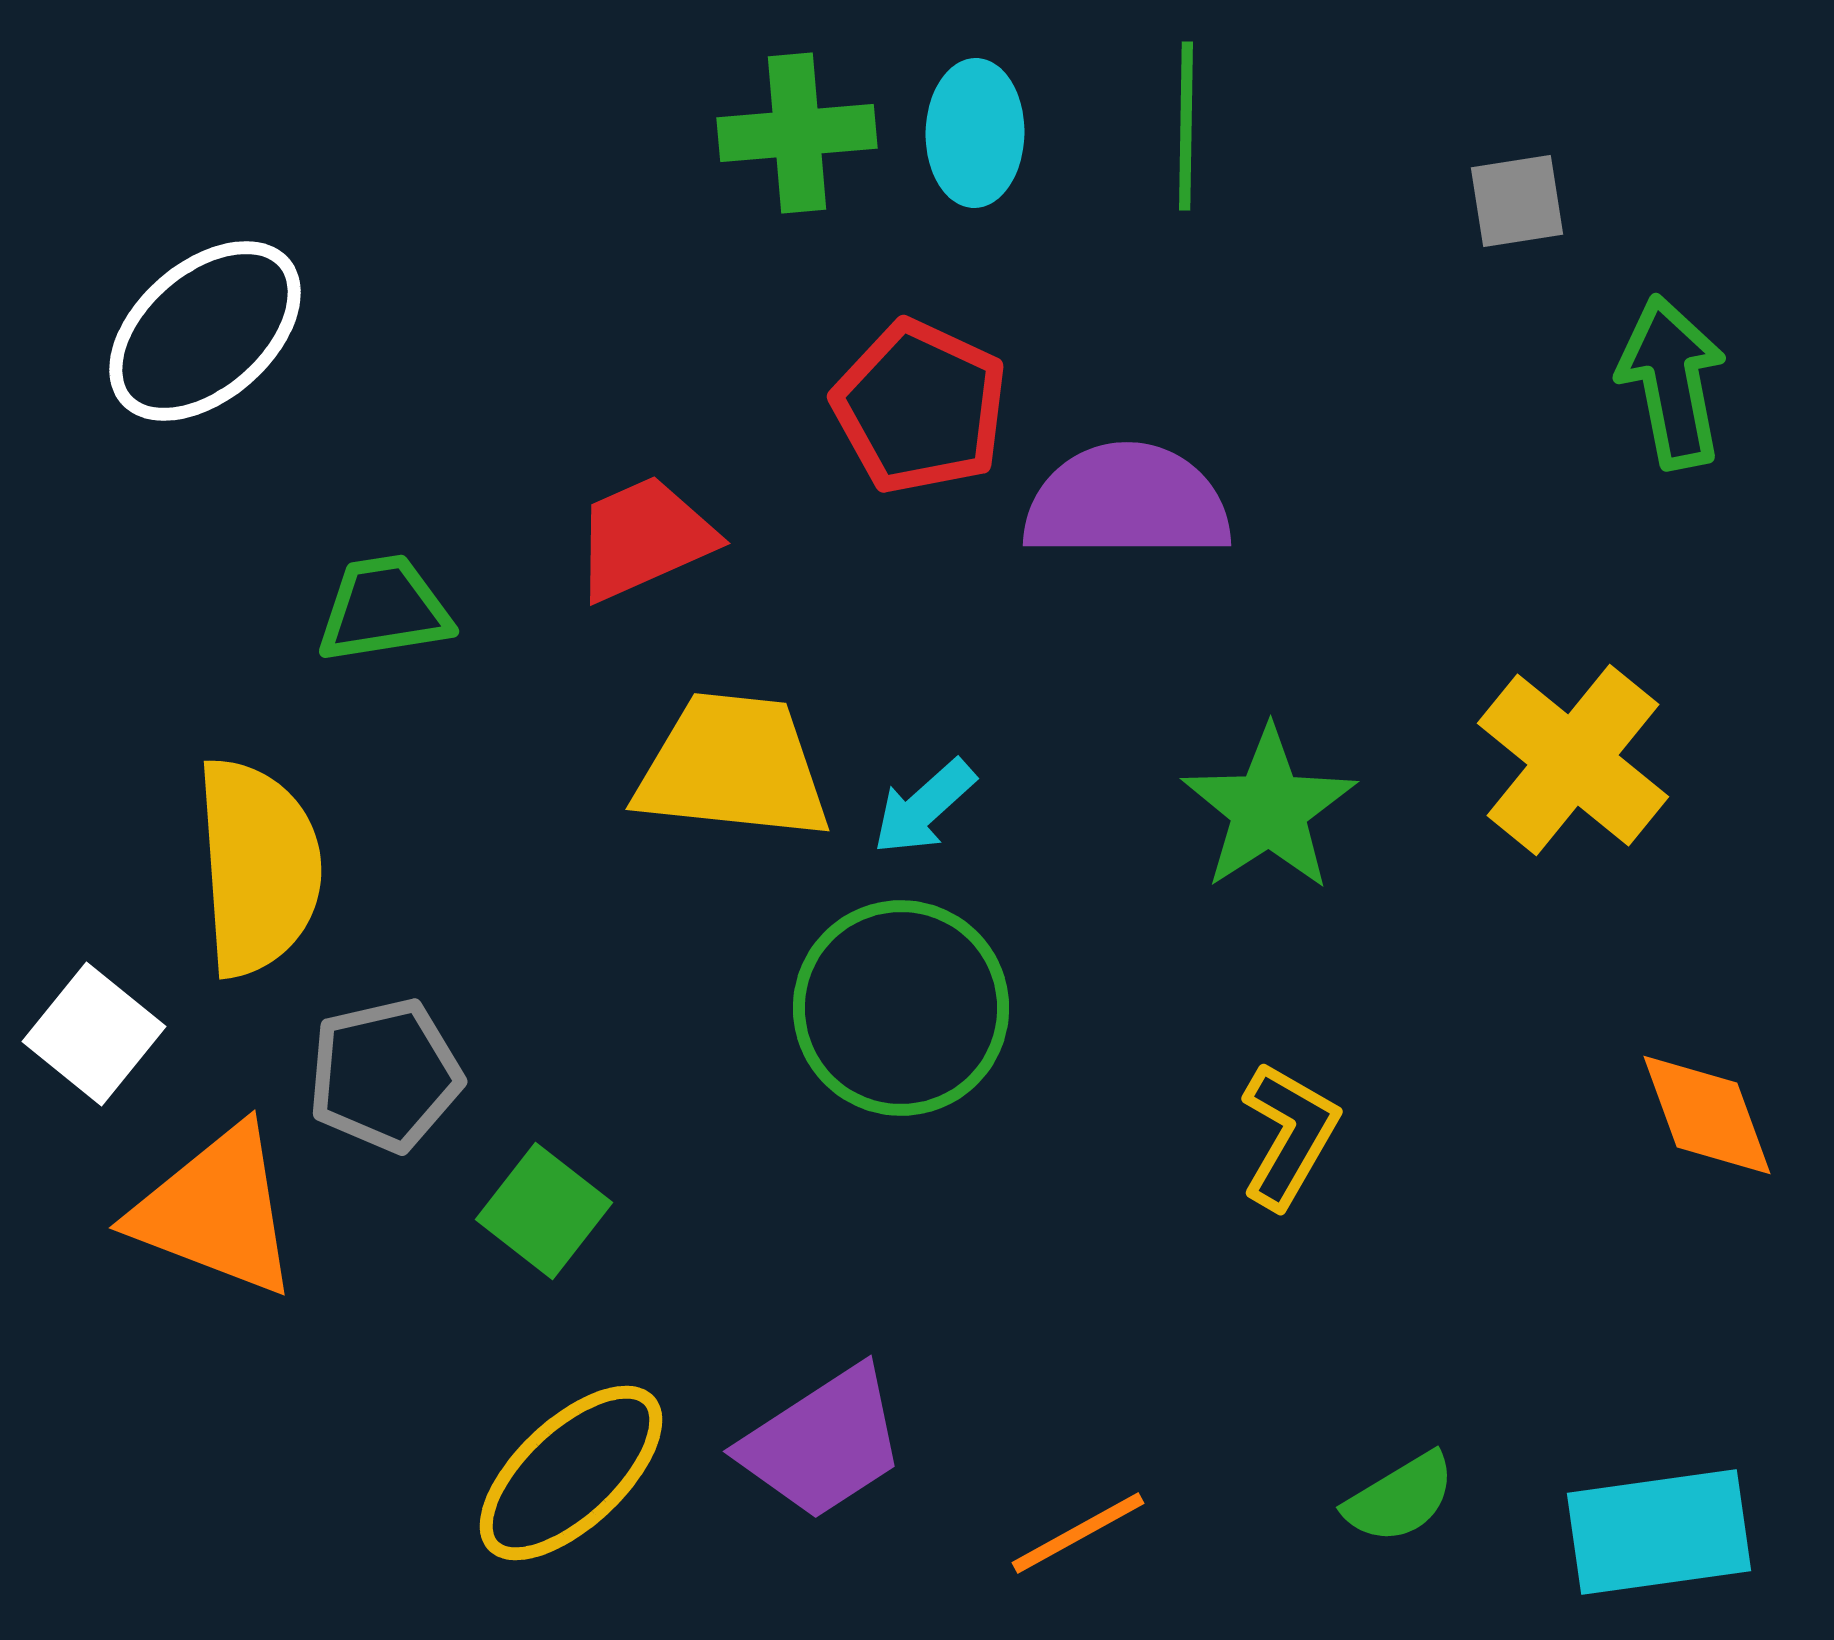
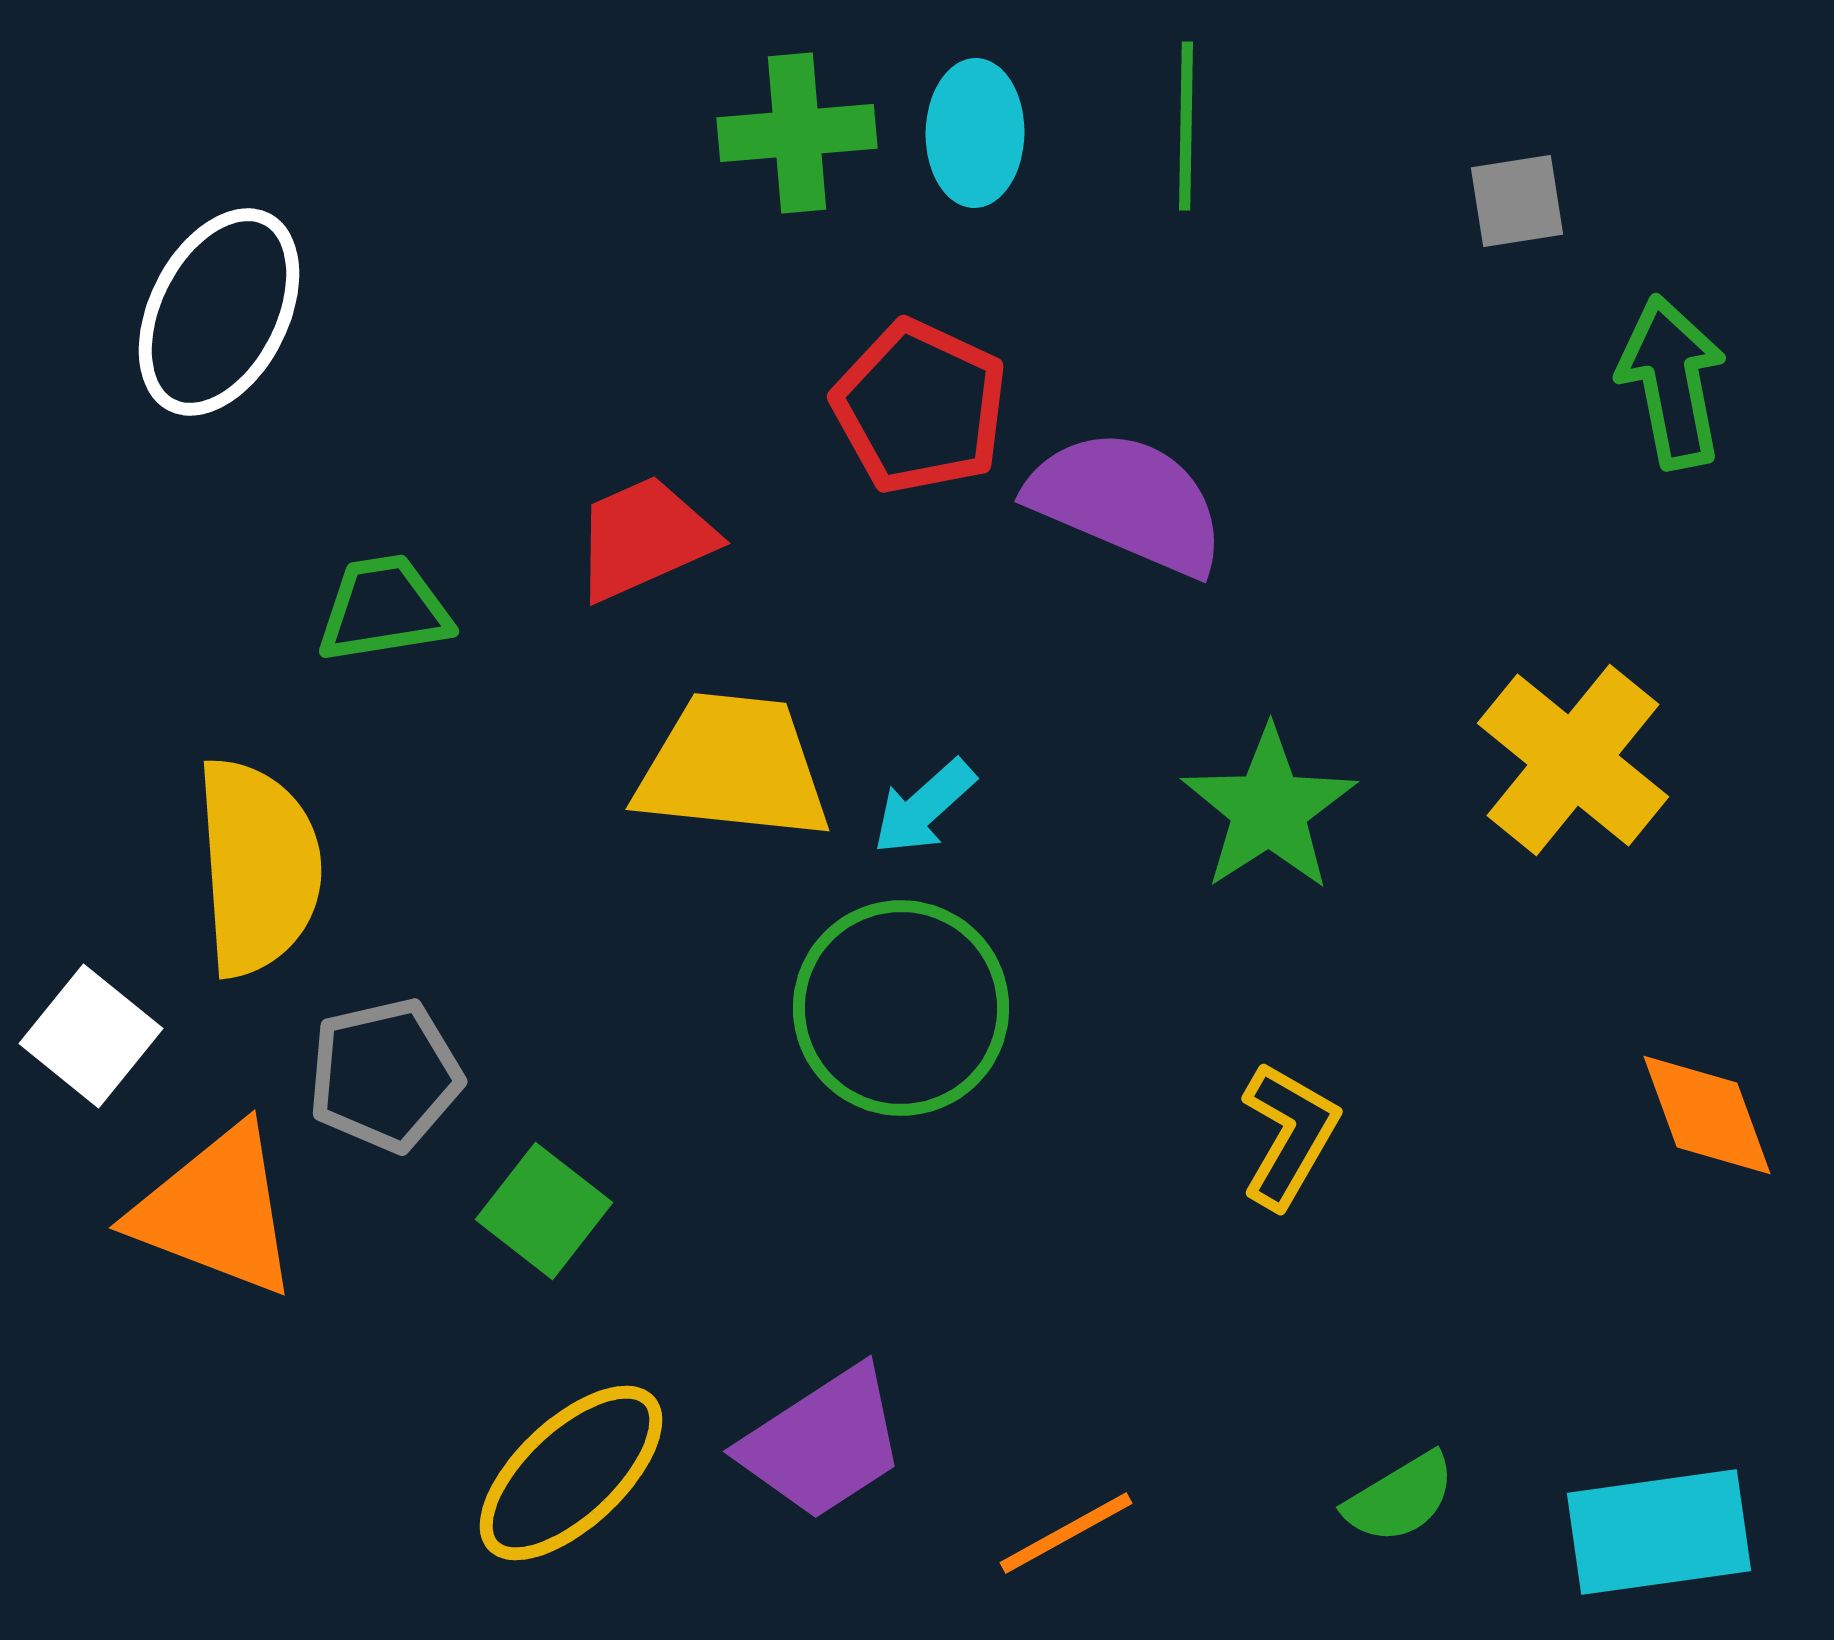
white ellipse: moved 14 px right, 19 px up; rotated 22 degrees counterclockwise
purple semicircle: rotated 23 degrees clockwise
white square: moved 3 px left, 2 px down
orange line: moved 12 px left
